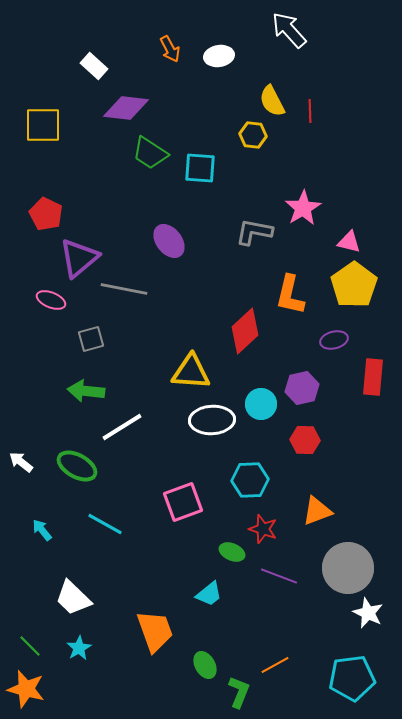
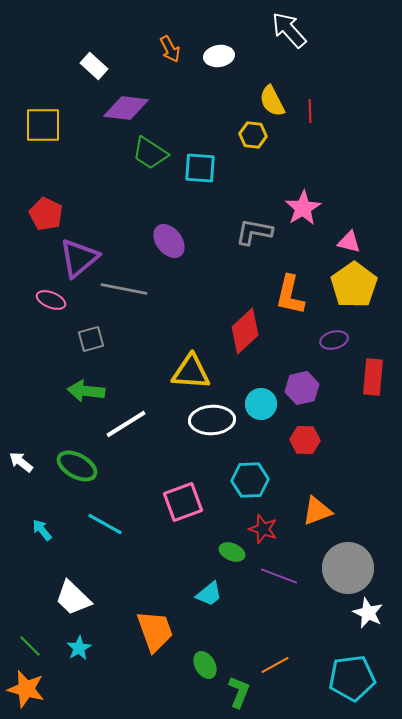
white line at (122, 427): moved 4 px right, 3 px up
